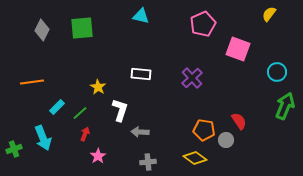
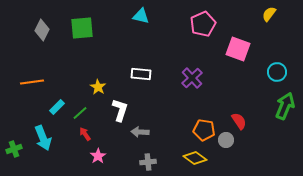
red arrow: rotated 56 degrees counterclockwise
